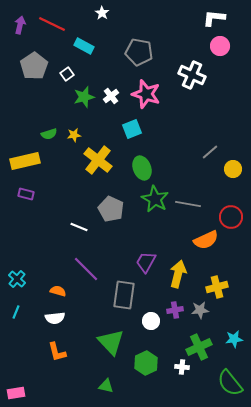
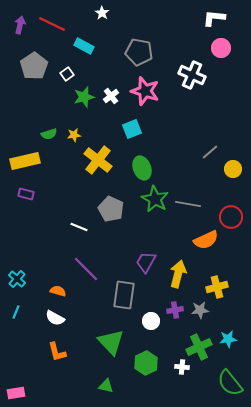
pink circle at (220, 46): moved 1 px right, 2 px down
pink star at (146, 94): moved 1 px left, 3 px up
white semicircle at (55, 318): rotated 36 degrees clockwise
cyan star at (234, 339): moved 6 px left
